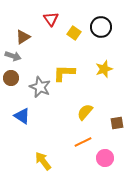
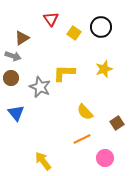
brown triangle: moved 1 px left, 1 px down
yellow semicircle: rotated 84 degrees counterclockwise
blue triangle: moved 6 px left, 3 px up; rotated 18 degrees clockwise
brown square: rotated 24 degrees counterclockwise
orange line: moved 1 px left, 3 px up
